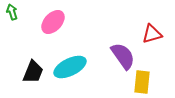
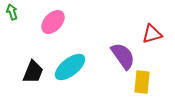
cyan ellipse: rotated 12 degrees counterclockwise
